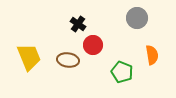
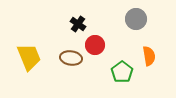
gray circle: moved 1 px left, 1 px down
red circle: moved 2 px right
orange semicircle: moved 3 px left, 1 px down
brown ellipse: moved 3 px right, 2 px up
green pentagon: rotated 15 degrees clockwise
